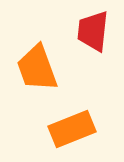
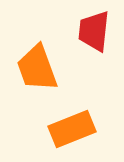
red trapezoid: moved 1 px right
